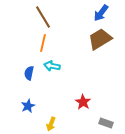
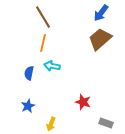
brown trapezoid: rotated 10 degrees counterclockwise
red star: rotated 14 degrees counterclockwise
